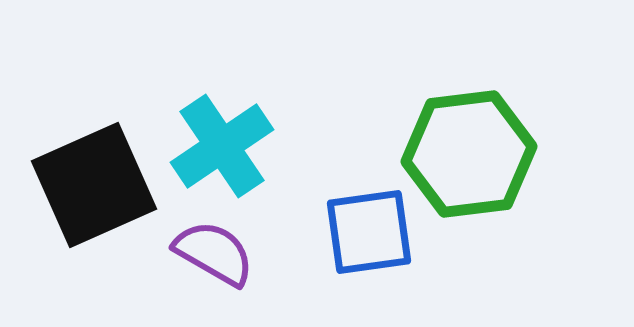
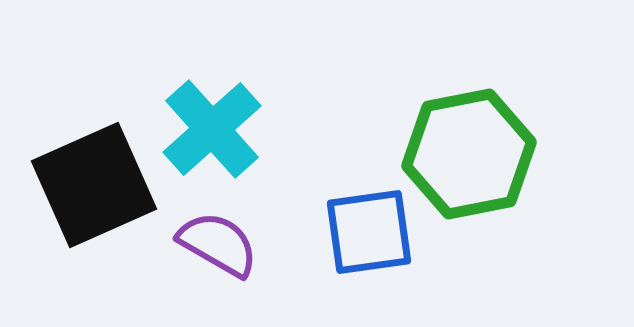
cyan cross: moved 10 px left, 17 px up; rotated 8 degrees counterclockwise
green hexagon: rotated 4 degrees counterclockwise
purple semicircle: moved 4 px right, 9 px up
